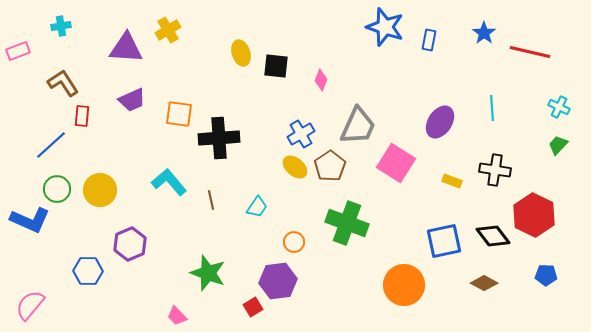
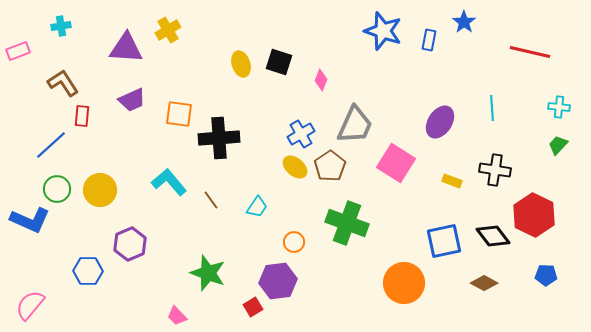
blue star at (385, 27): moved 2 px left, 4 px down
blue star at (484, 33): moved 20 px left, 11 px up
yellow ellipse at (241, 53): moved 11 px down
black square at (276, 66): moved 3 px right, 4 px up; rotated 12 degrees clockwise
cyan cross at (559, 107): rotated 20 degrees counterclockwise
gray trapezoid at (358, 126): moved 3 px left, 1 px up
brown line at (211, 200): rotated 24 degrees counterclockwise
orange circle at (404, 285): moved 2 px up
